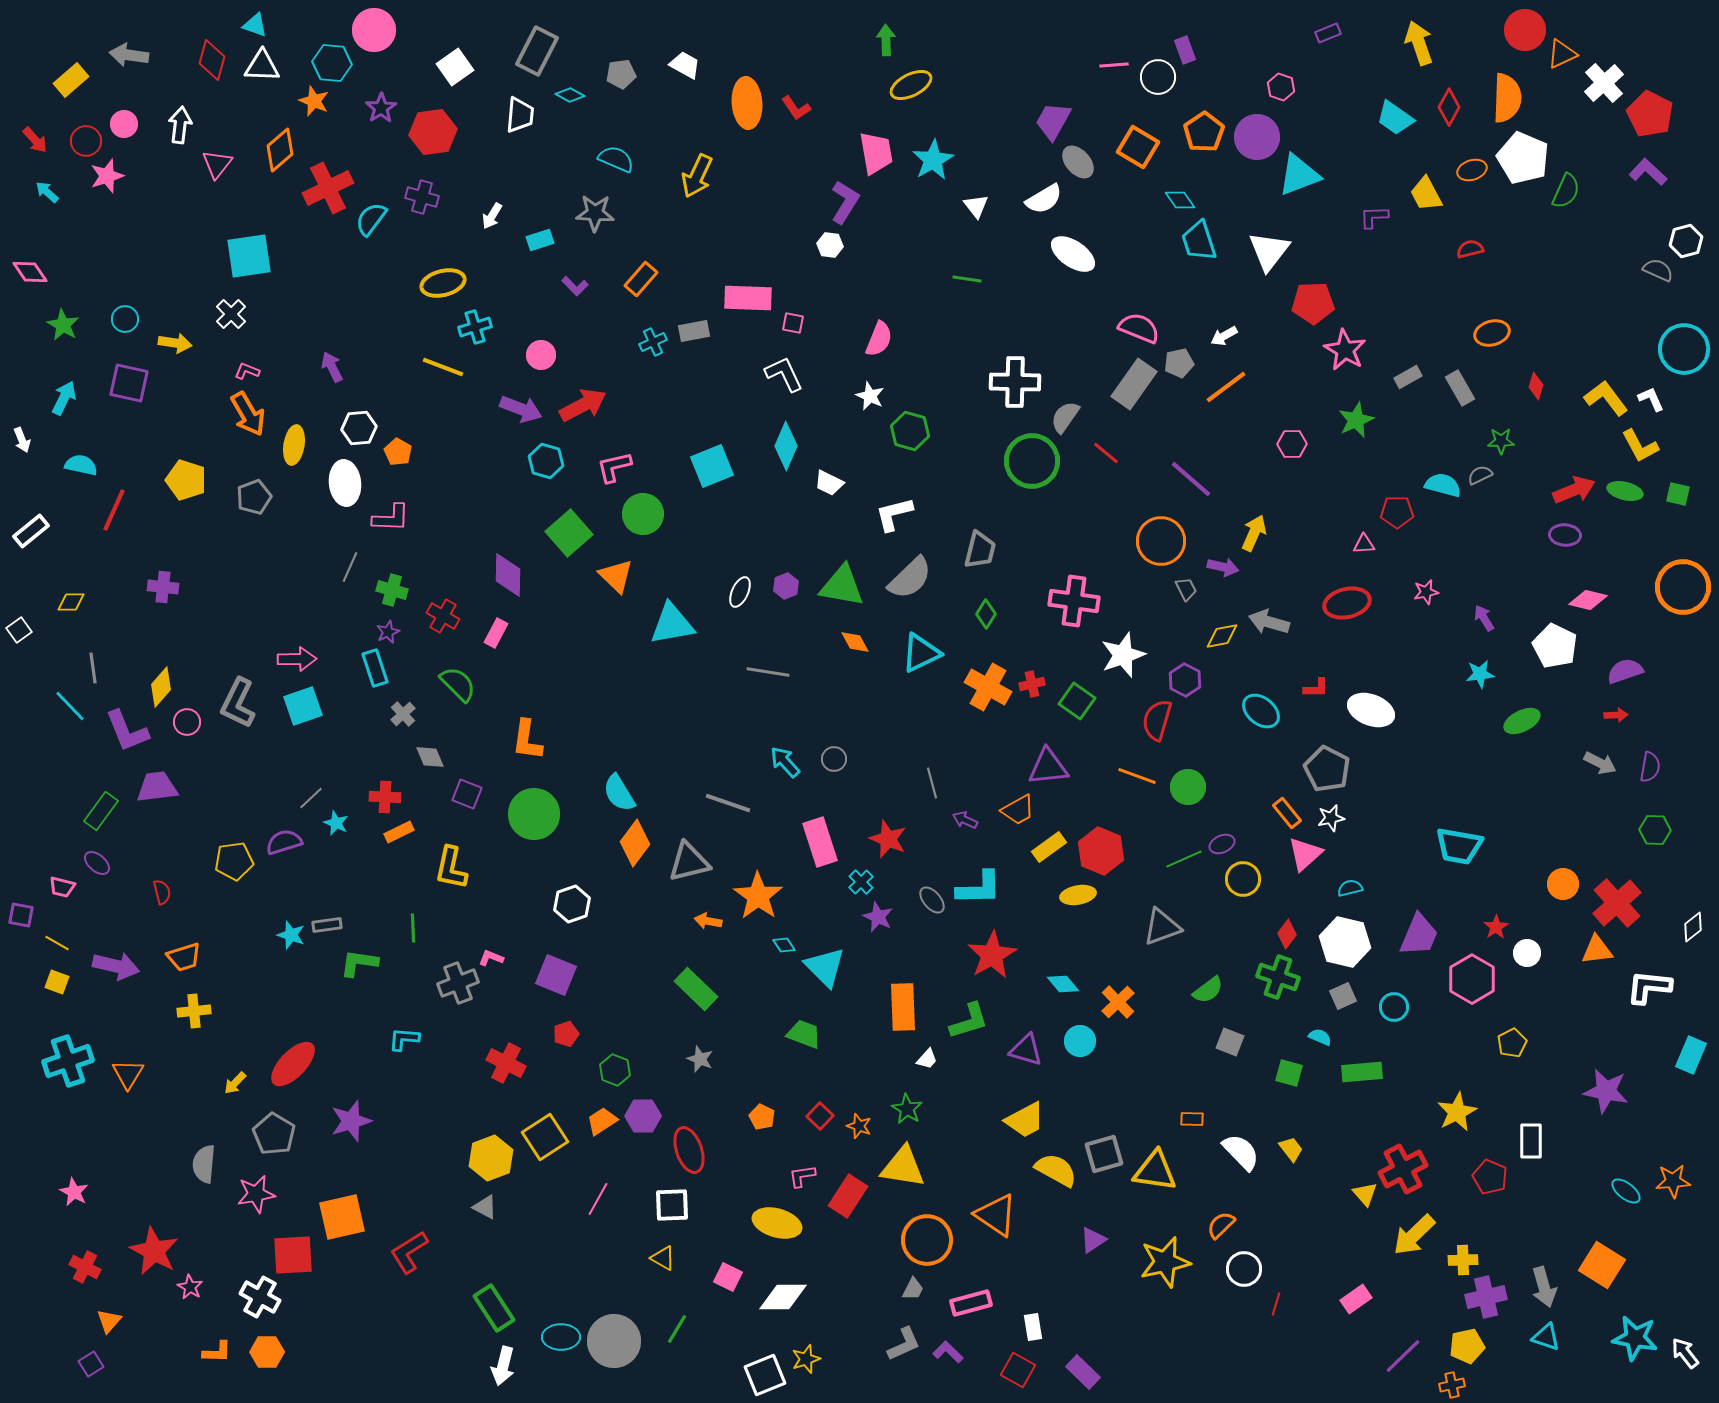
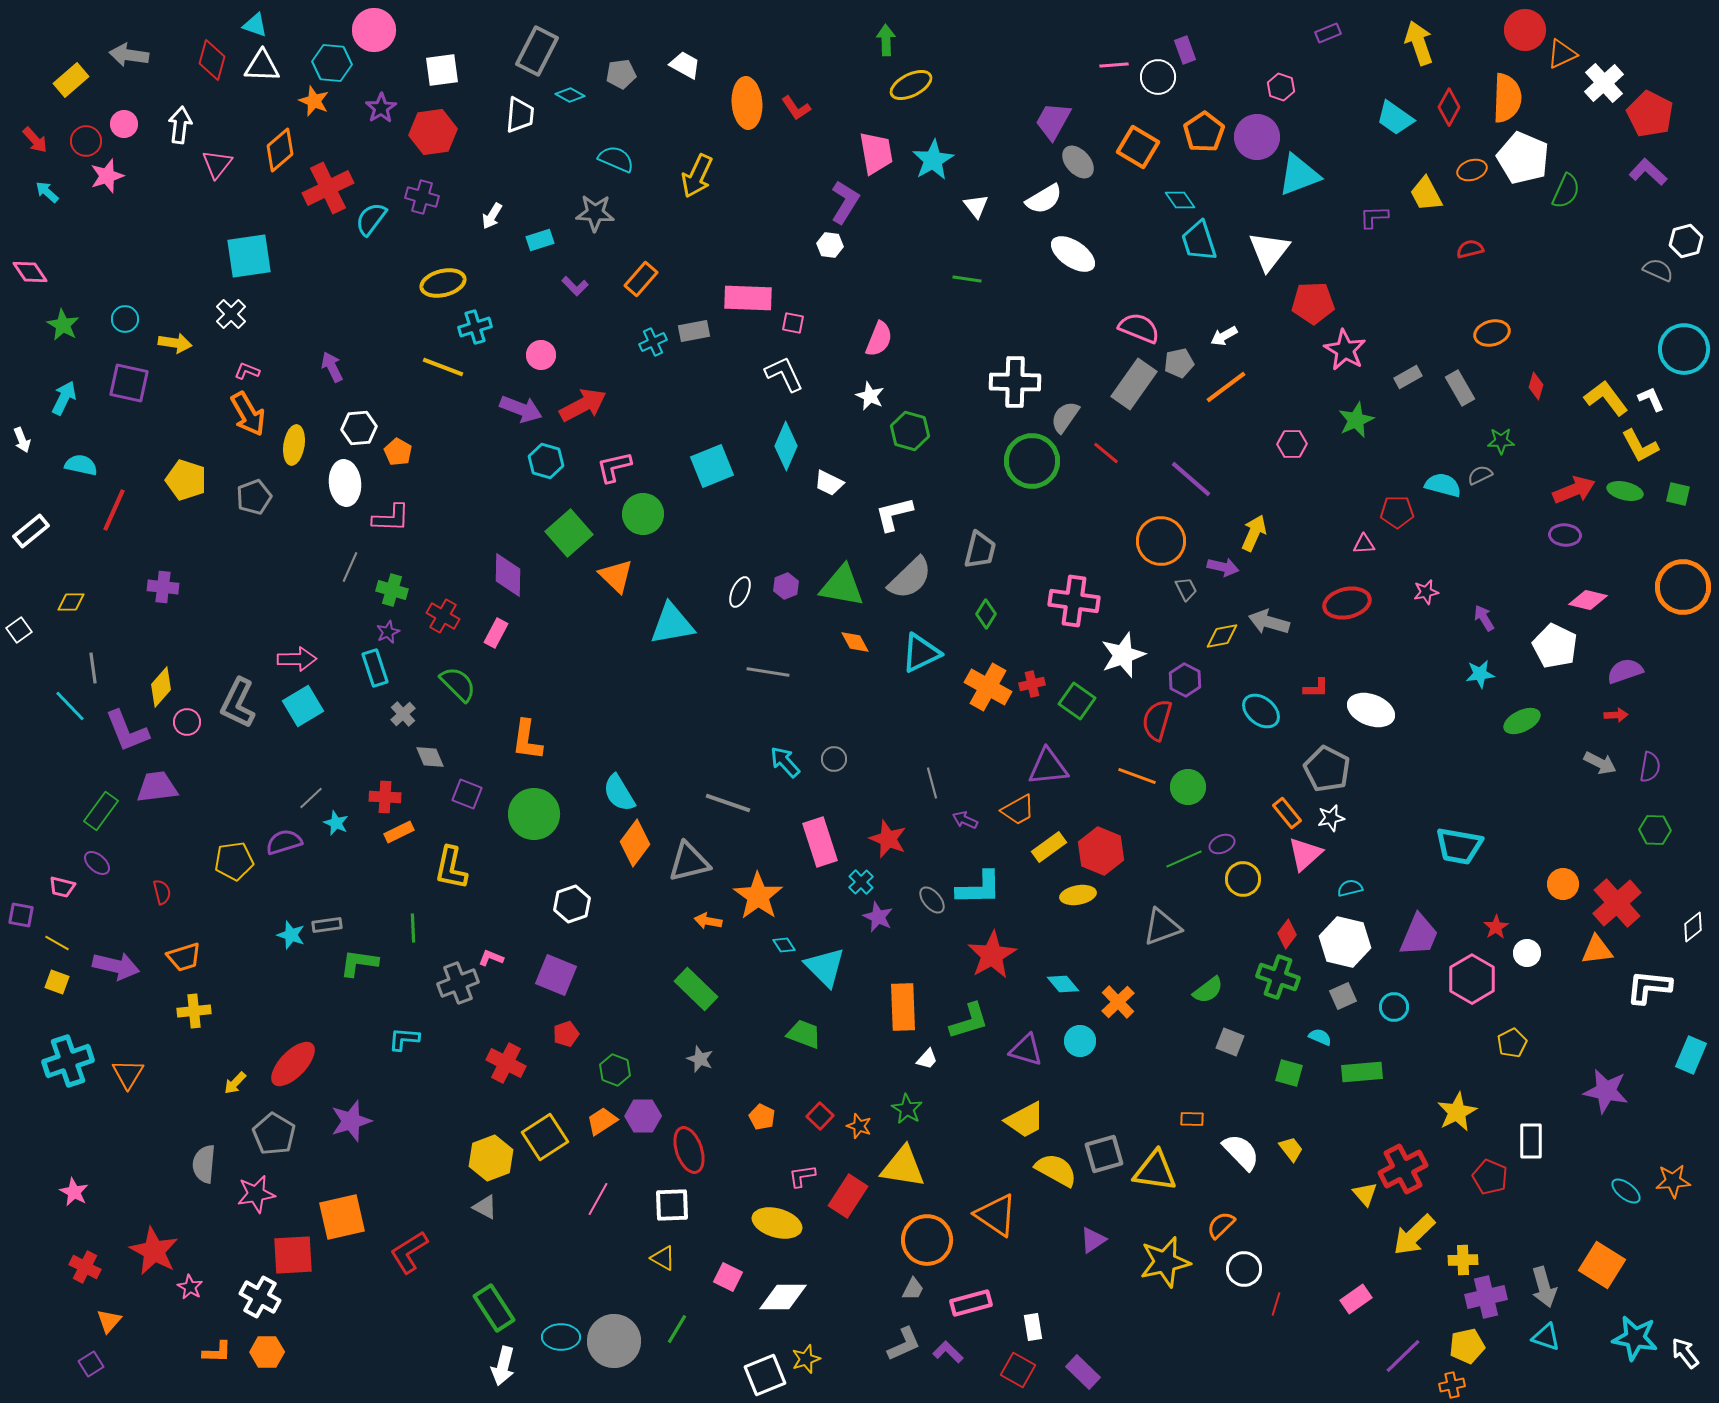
white square at (455, 67): moved 13 px left, 3 px down; rotated 27 degrees clockwise
cyan square at (303, 706): rotated 12 degrees counterclockwise
